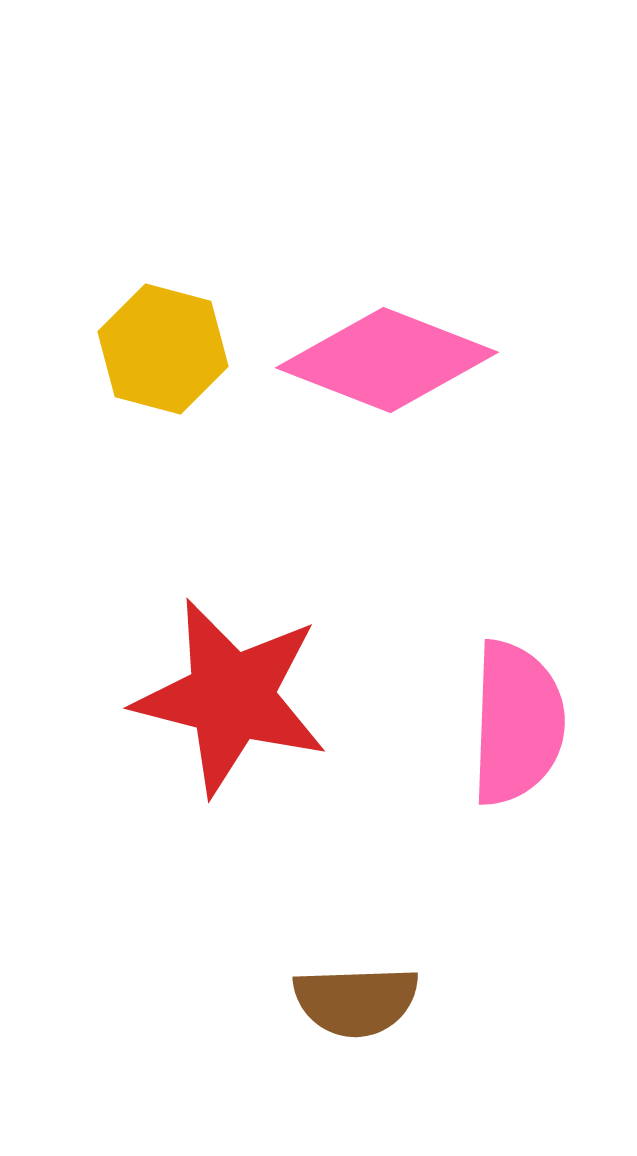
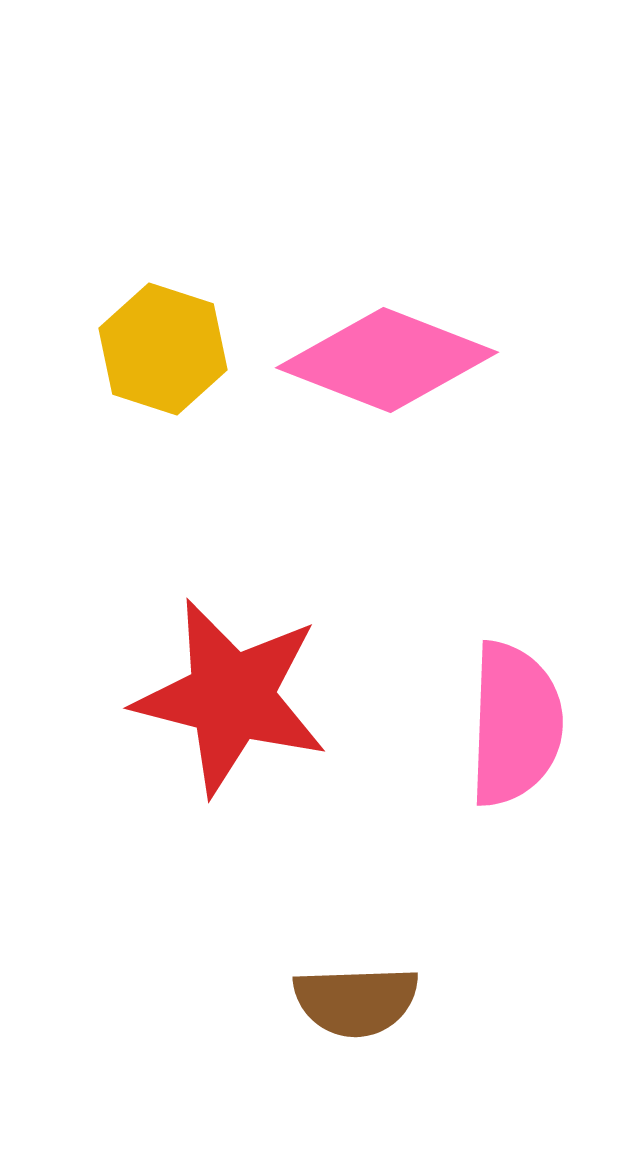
yellow hexagon: rotated 3 degrees clockwise
pink semicircle: moved 2 px left, 1 px down
